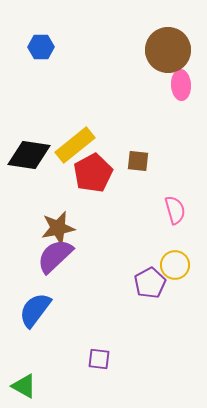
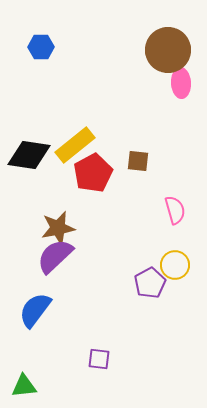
pink ellipse: moved 2 px up
green triangle: rotated 36 degrees counterclockwise
